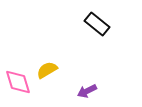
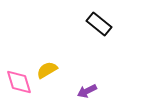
black rectangle: moved 2 px right
pink diamond: moved 1 px right
